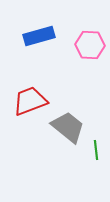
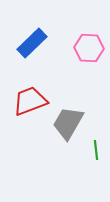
blue rectangle: moved 7 px left, 7 px down; rotated 28 degrees counterclockwise
pink hexagon: moved 1 px left, 3 px down
gray trapezoid: moved 4 px up; rotated 99 degrees counterclockwise
